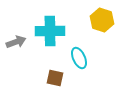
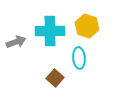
yellow hexagon: moved 15 px left, 6 px down
cyan ellipse: rotated 20 degrees clockwise
brown square: rotated 30 degrees clockwise
